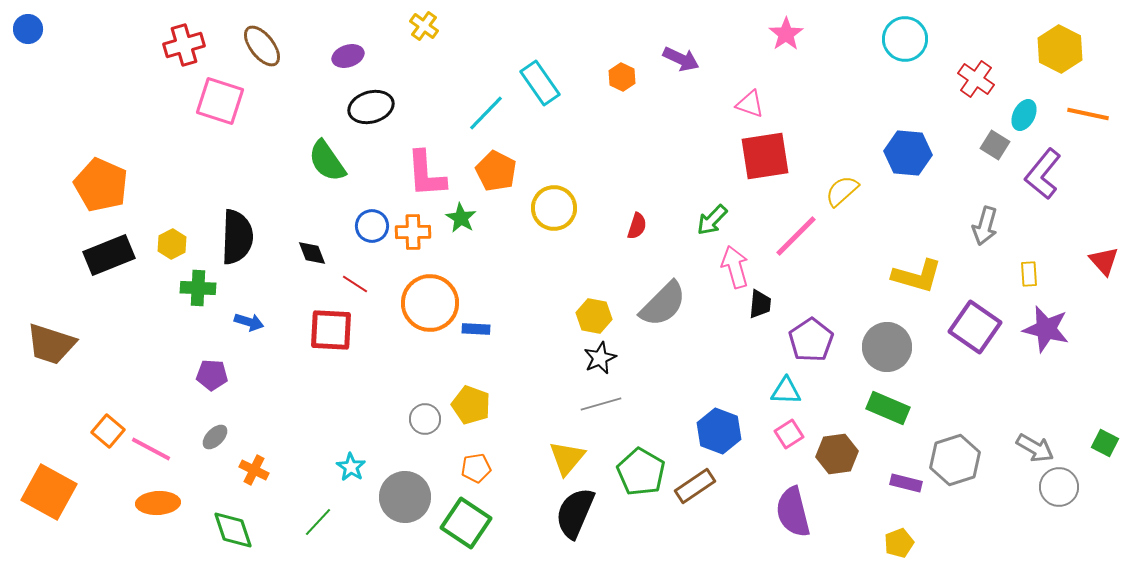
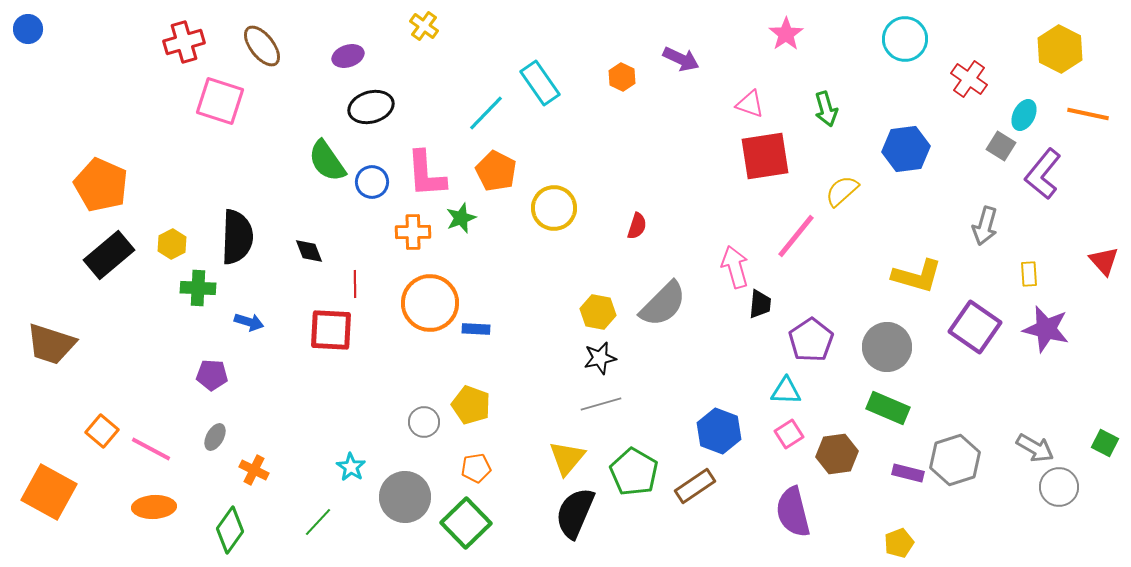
red cross at (184, 45): moved 3 px up
red cross at (976, 79): moved 7 px left
gray square at (995, 145): moved 6 px right, 1 px down
blue hexagon at (908, 153): moved 2 px left, 4 px up; rotated 12 degrees counterclockwise
green star at (461, 218): rotated 20 degrees clockwise
green arrow at (712, 220): moved 114 px right, 111 px up; rotated 60 degrees counterclockwise
blue circle at (372, 226): moved 44 px up
pink line at (796, 236): rotated 6 degrees counterclockwise
black diamond at (312, 253): moved 3 px left, 2 px up
black rectangle at (109, 255): rotated 18 degrees counterclockwise
red line at (355, 284): rotated 56 degrees clockwise
yellow hexagon at (594, 316): moved 4 px right, 4 px up
black star at (600, 358): rotated 12 degrees clockwise
gray circle at (425, 419): moved 1 px left, 3 px down
orange square at (108, 431): moved 6 px left
gray ellipse at (215, 437): rotated 16 degrees counterclockwise
green pentagon at (641, 472): moved 7 px left
purple rectangle at (906, 483): moved 2 px right, 10 px up
orange ellipse at (158, 503): moved 4 px left, 4 px down
green square at (466, 523): rotated 12 degrees clockwise
green diamond at (233, 530): moved 3 px left; rotated 54 degrees clockwise
